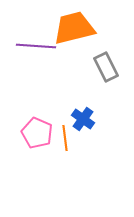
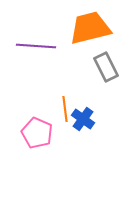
orange trapezoid: moved 16 px right
orange line: moved 29 px up
